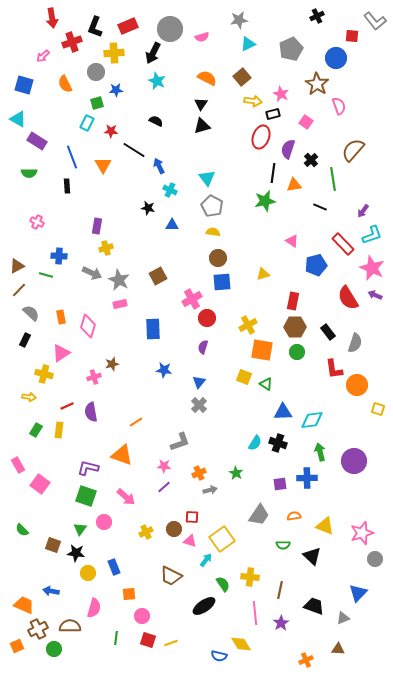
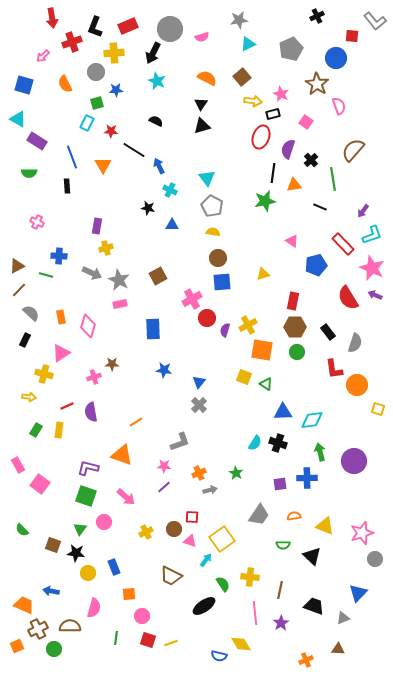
purple semicircle at (203, 347): moved 22 px right, 17 px up
brown star at (112, 364): rotated 16 degrees clockwise
